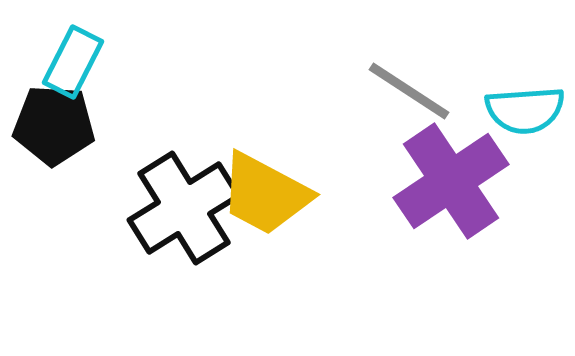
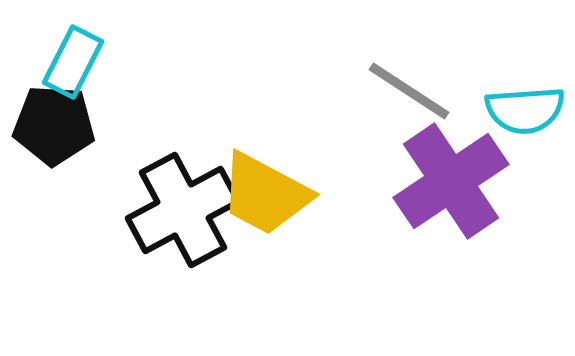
black cross: moved 1 px left, 2 px down; rotated 4 degrees clockwise
